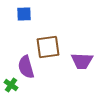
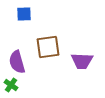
purple semicircle: moved 9 px left, 5 px up
